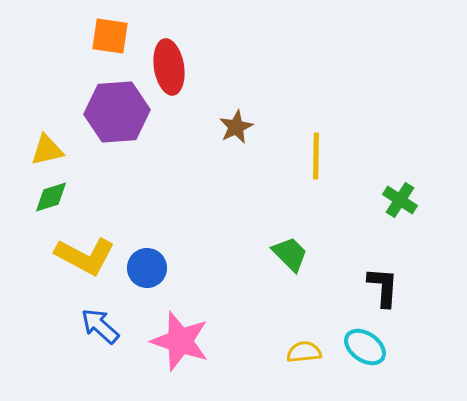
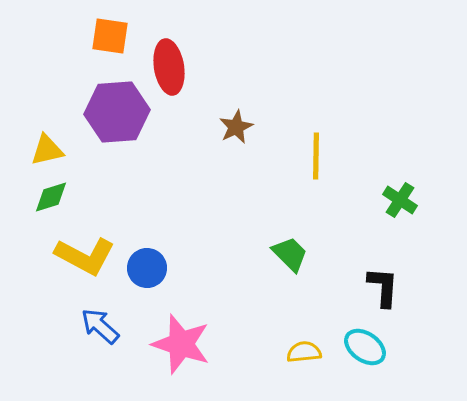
pink star: moved 1 px right, 3 px down
